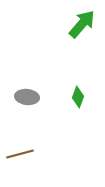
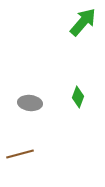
green arrow: moved 1 px right, 2 px up
gray ellipse: moved 3 px right, 6 px down
